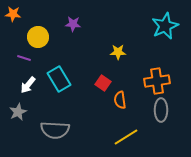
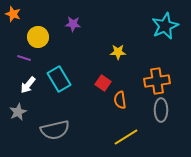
orange star: rotated 14 degrees clockwise
gray semicircle: rotated 16 degrees counterclockwise
